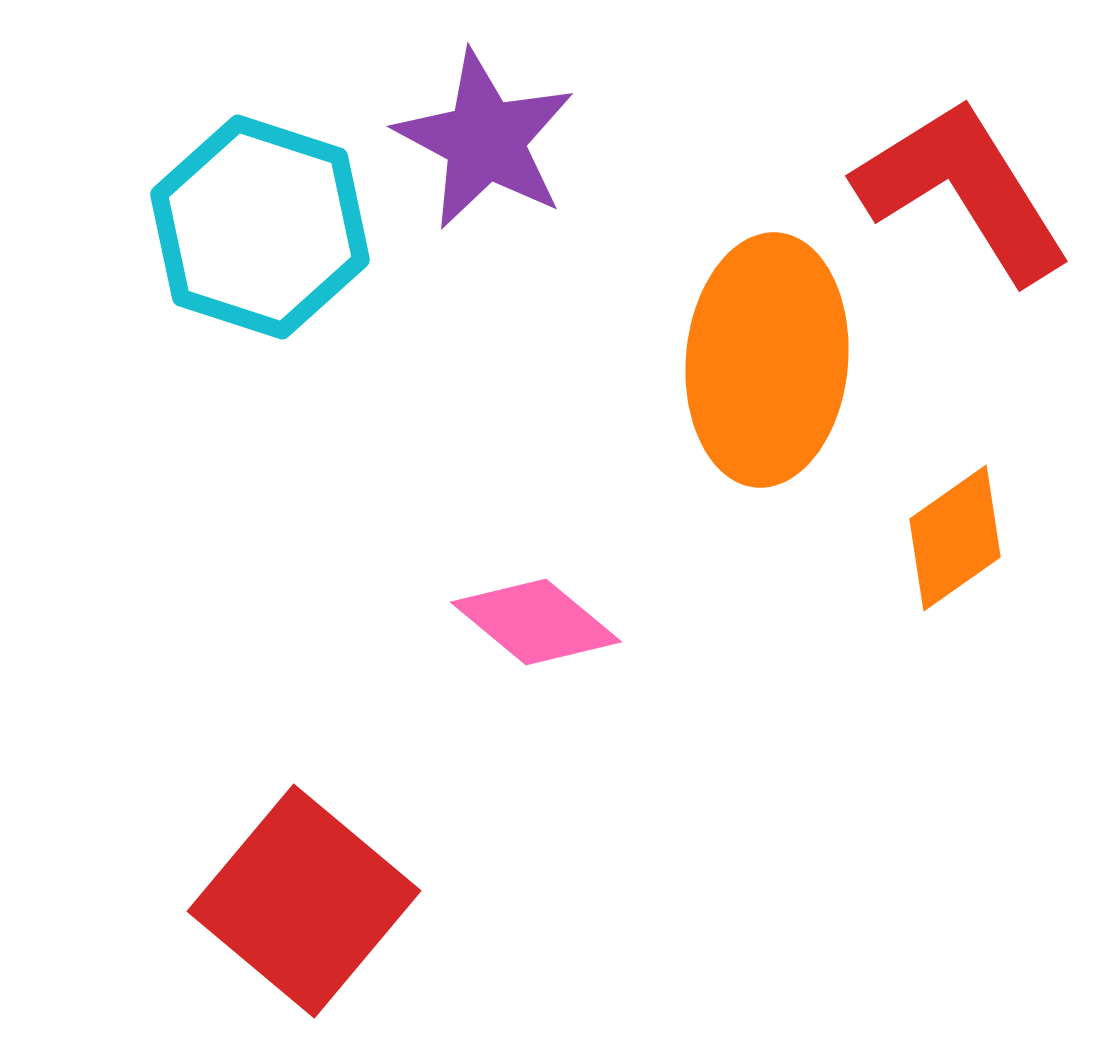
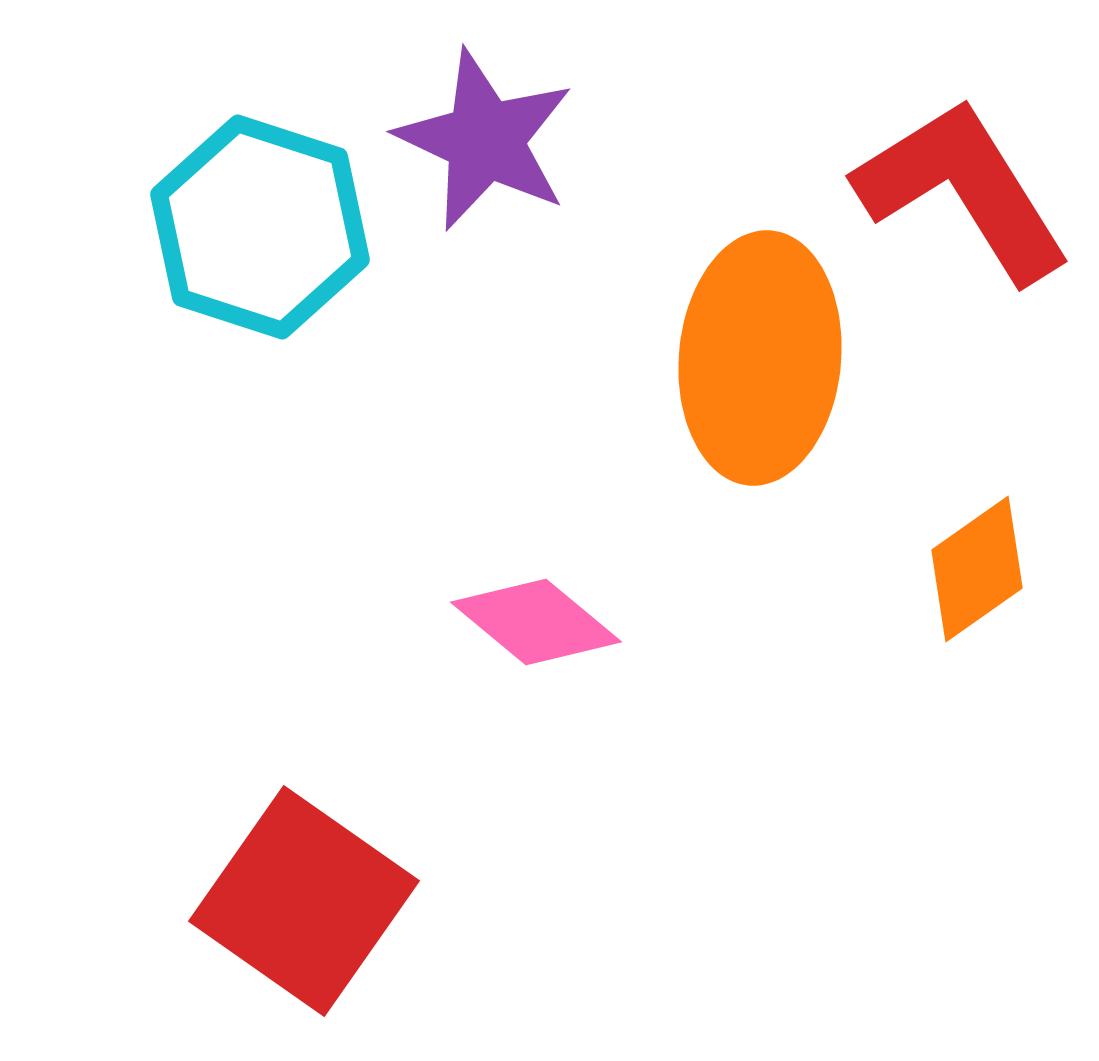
purple star: rotated 3 degrees counterclockwise
orange ellipse: moved 7 px left, 2 px up
orange diamond: moved 22 px right, 31 px down
red square: rotated 5 degrees counterclockwise
